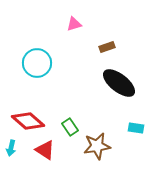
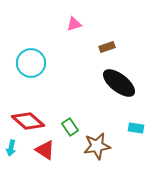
cyan circle: moved 6 px left
